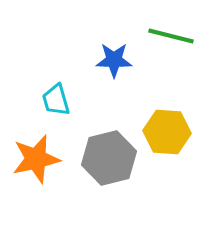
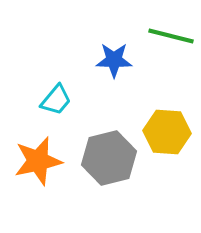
cyan trapezoid: rotated 124 degrees counterclockwise
orange star: moved 2 px right, 2 px down
